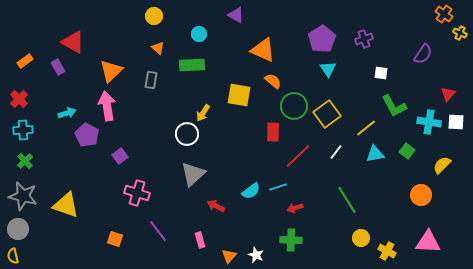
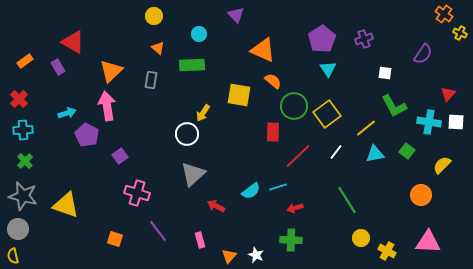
purple triangle at (236, 15): rotated 18 degrees clockwise
white square at (381, 73): moved 4 px right
